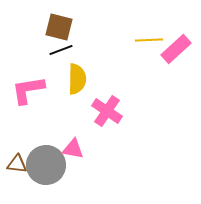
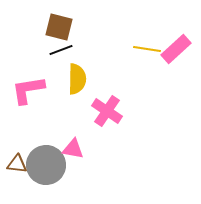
yellow line: moved 2 px left, 9 px down; rotated 12 degrees clockwise
